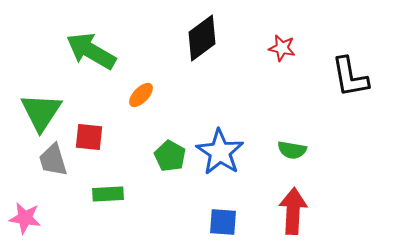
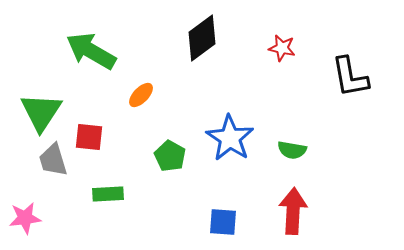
blue star: moved 10 px right, 14 px up
pink star: rotated 16 degrees counterclockwise
